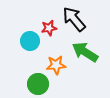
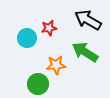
black arrow: moved 14 px right, 1 px down; rotated 20 degrees counterclockwise
cyan circle: moved 3 px left, 3 px up
